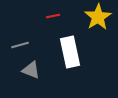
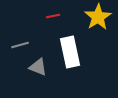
gray triangle: moved 7 px right, 3 px up
